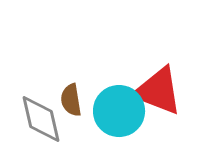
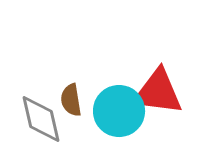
red triangle: moved 1 px down; rotated 14 degrees counterclockwise
